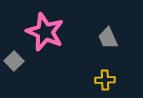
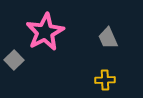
pink star: rotated 21 degrees clockwise
gray square: moved 1 px up
